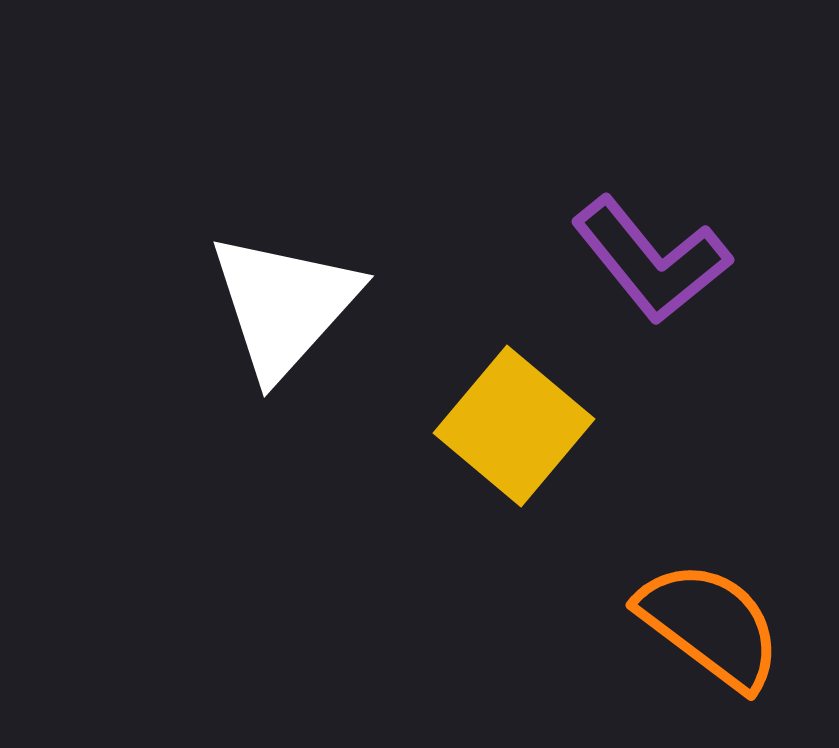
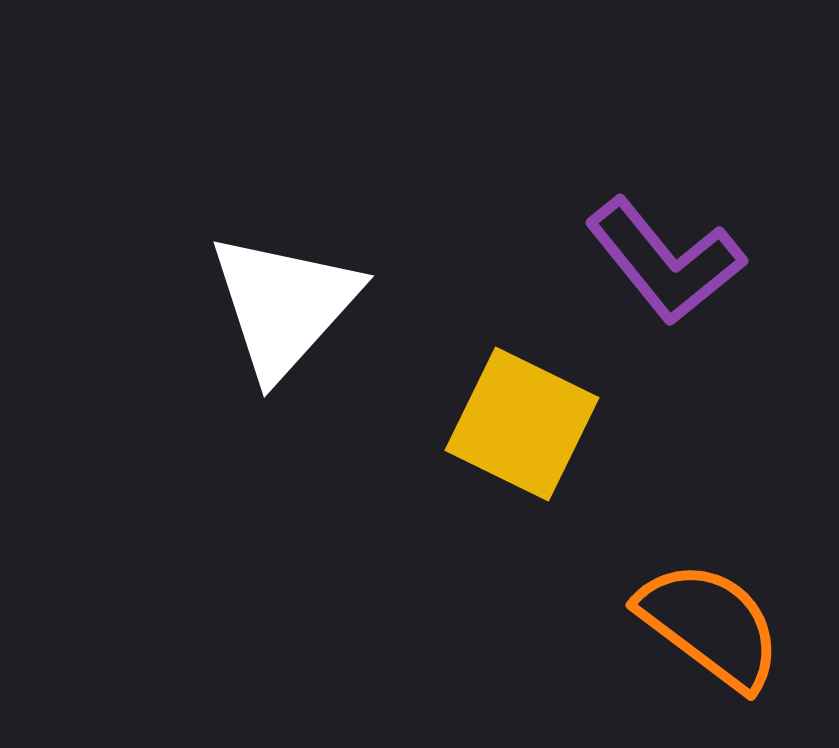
purple L-shape: moved 14 px right, 1 px down
yellow square: moved 8 px right, 2 px up; rotated 14 degrees counterclockwise
